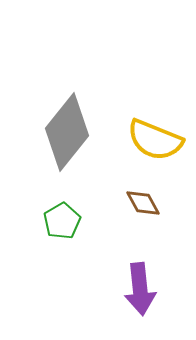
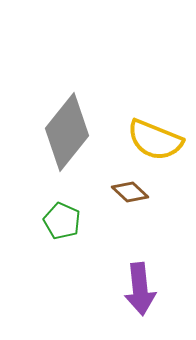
brown diamond: moved 13 px left, 11 px up; rotated 18 degrees counterclockwise
green pentagon: rotated 18 degrees counterclockwise
